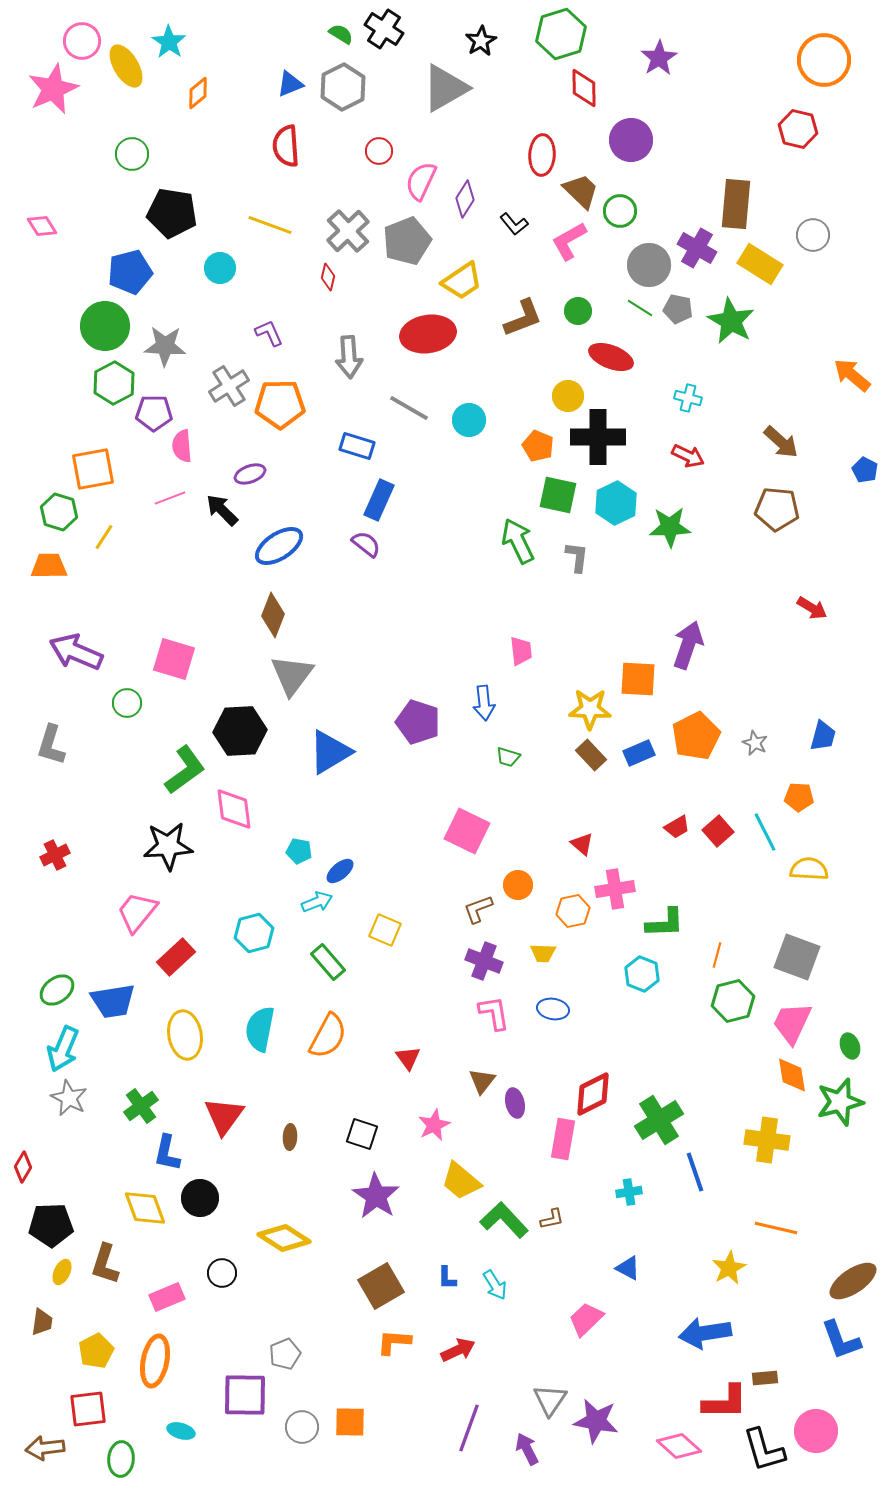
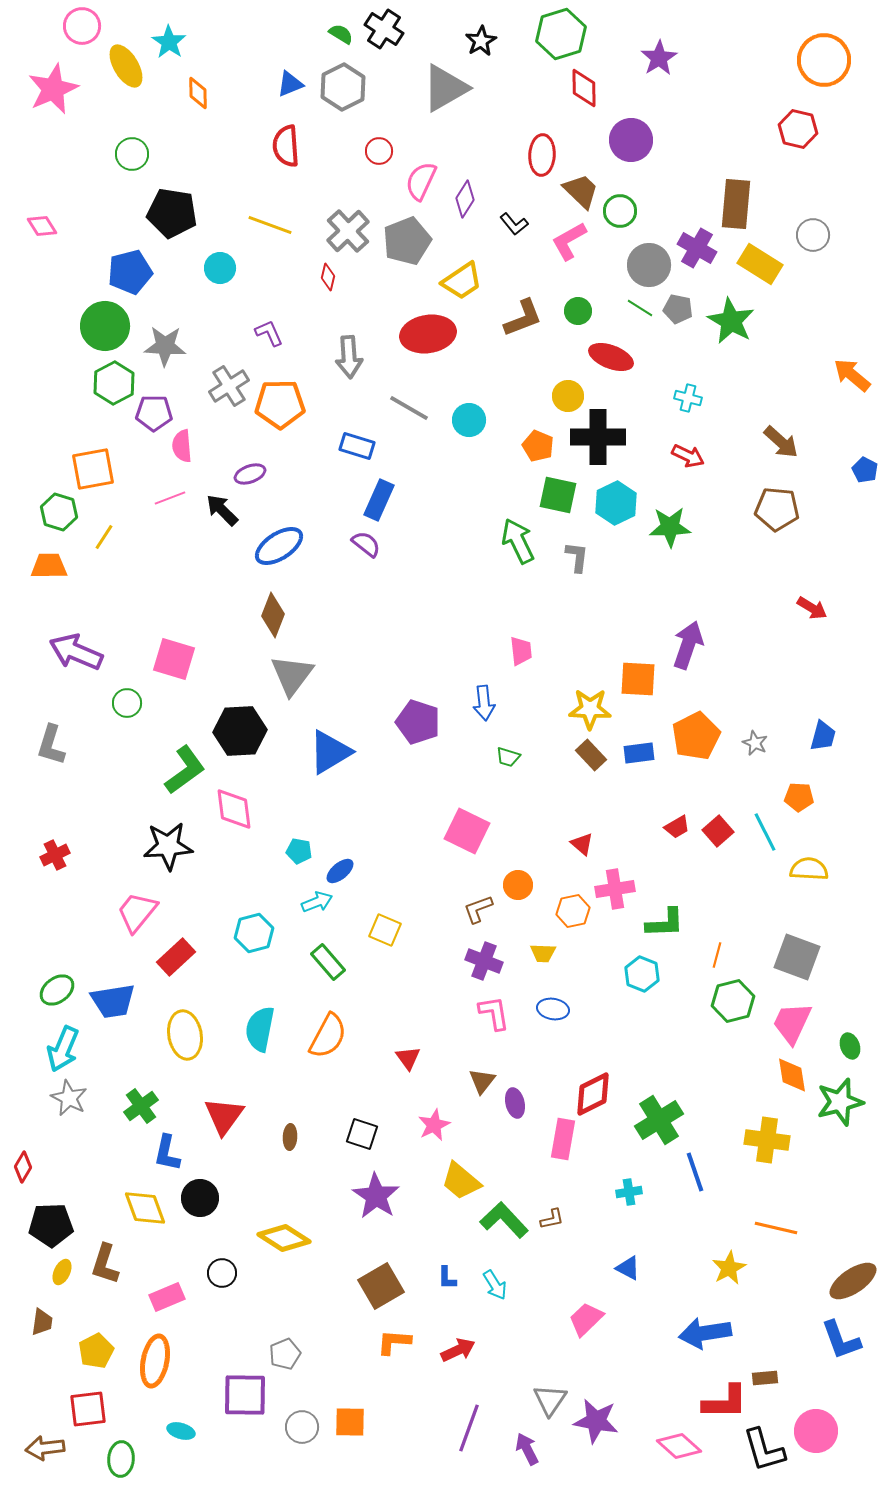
pink circle at (82, 41): moved 15 px up
orange diamond at (198, 93): rotated 52 degrees counterclockwise
blue rectangle at (639, 753): rotated 16 degrees clockwise
